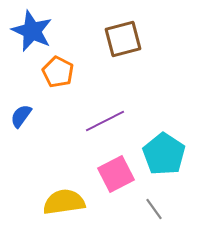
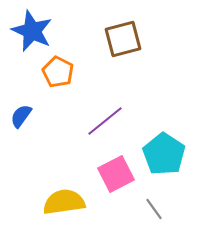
purple line: rotated 12 degrees counterclockwise
